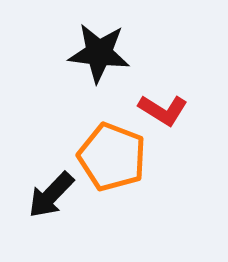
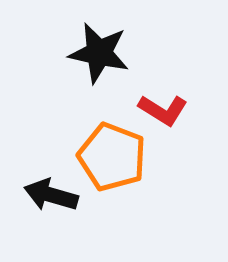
black star: rotated 6 degrees clockwise
black arrow: rotated 62 degrees clockwise
